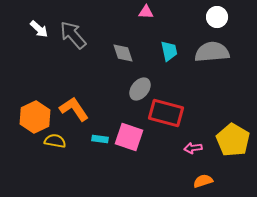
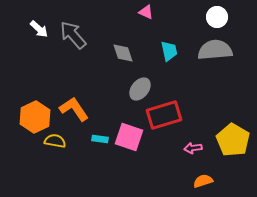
pink triangle: rotated 21 degrees clockwise
gray semicircle: moved 3 px right, 2 px up
red rectangle: moved 2 px left, 2 px down; rotated 32 degrees counterclockwise
